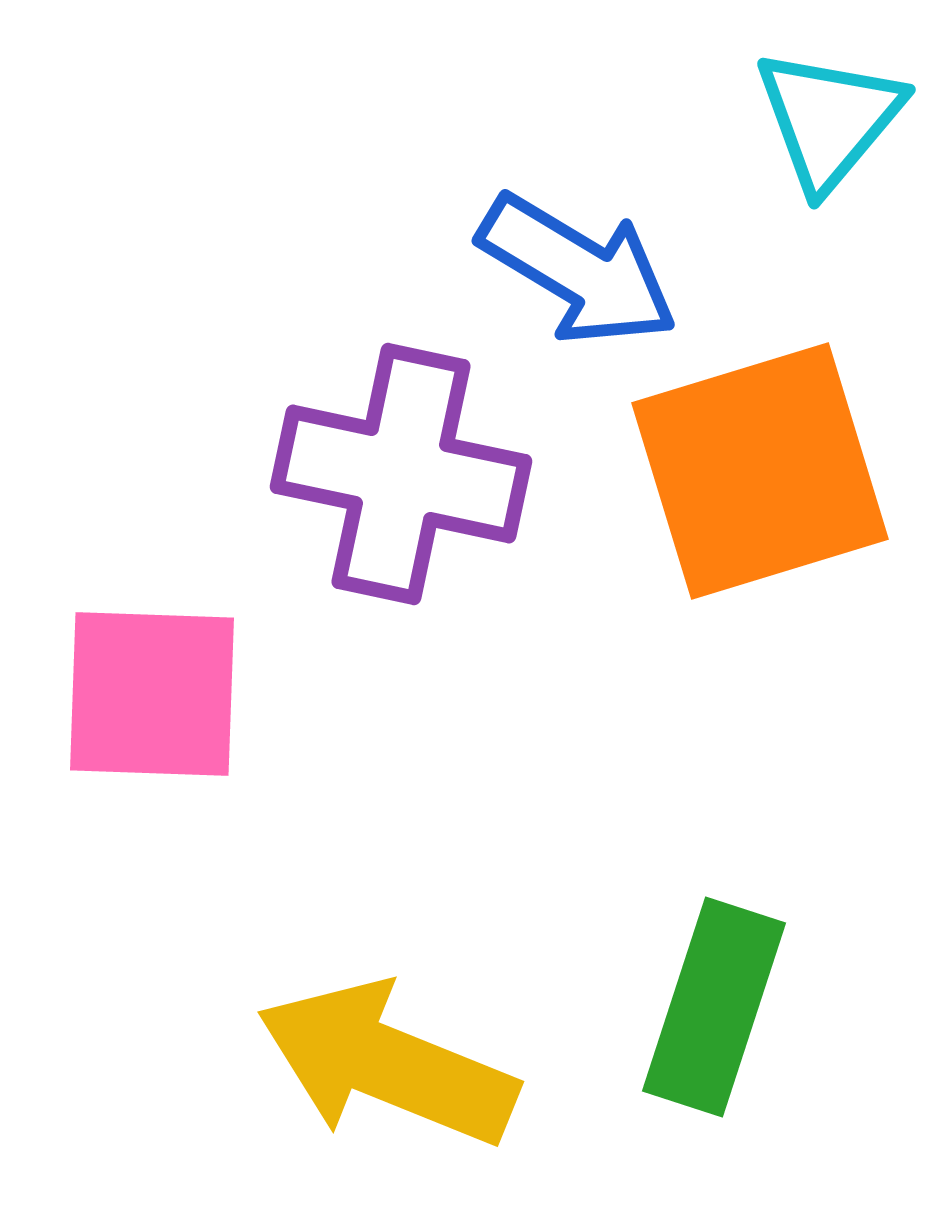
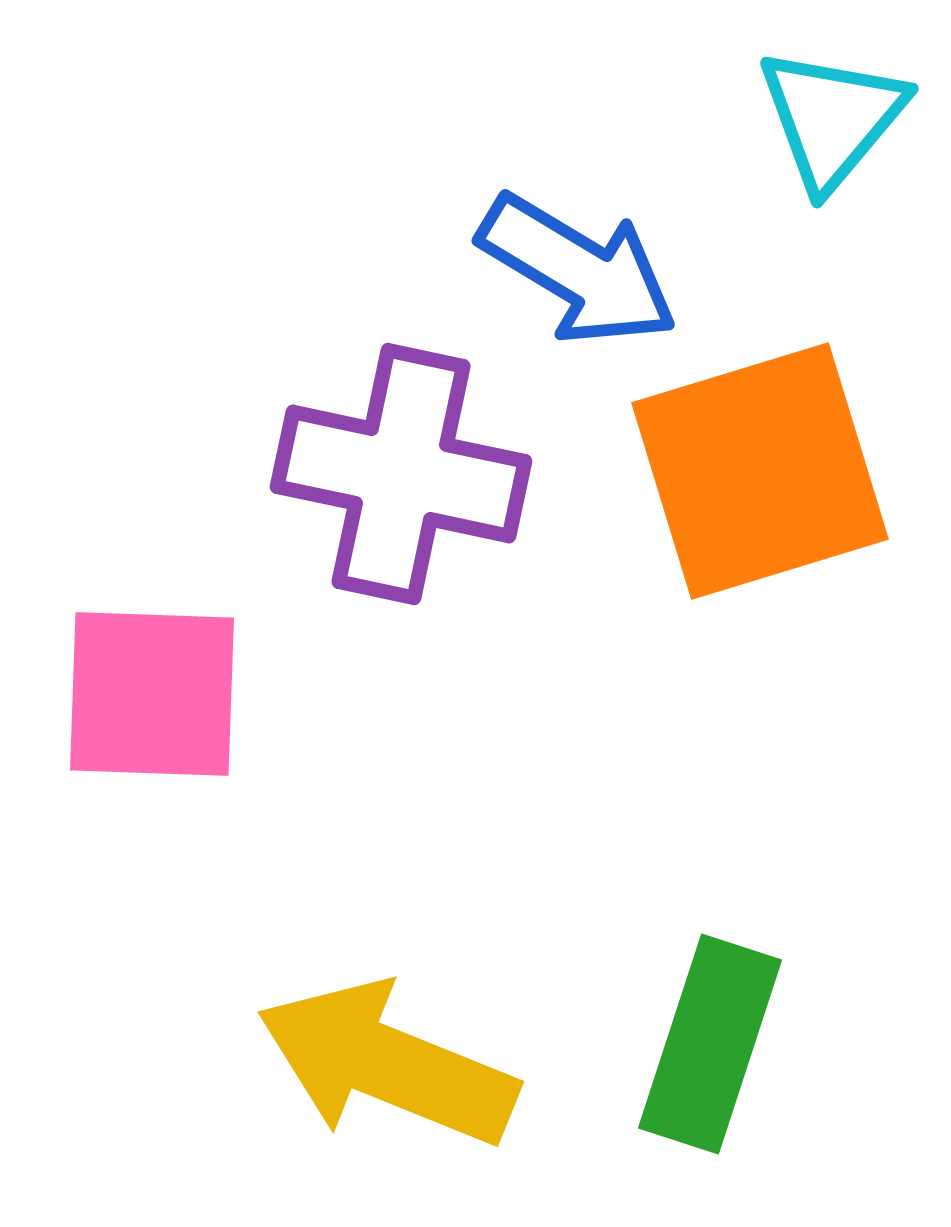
cyan triangle: moved 3 px right, 1 px up
green rectangle: moved 4 px left, 37 px down
